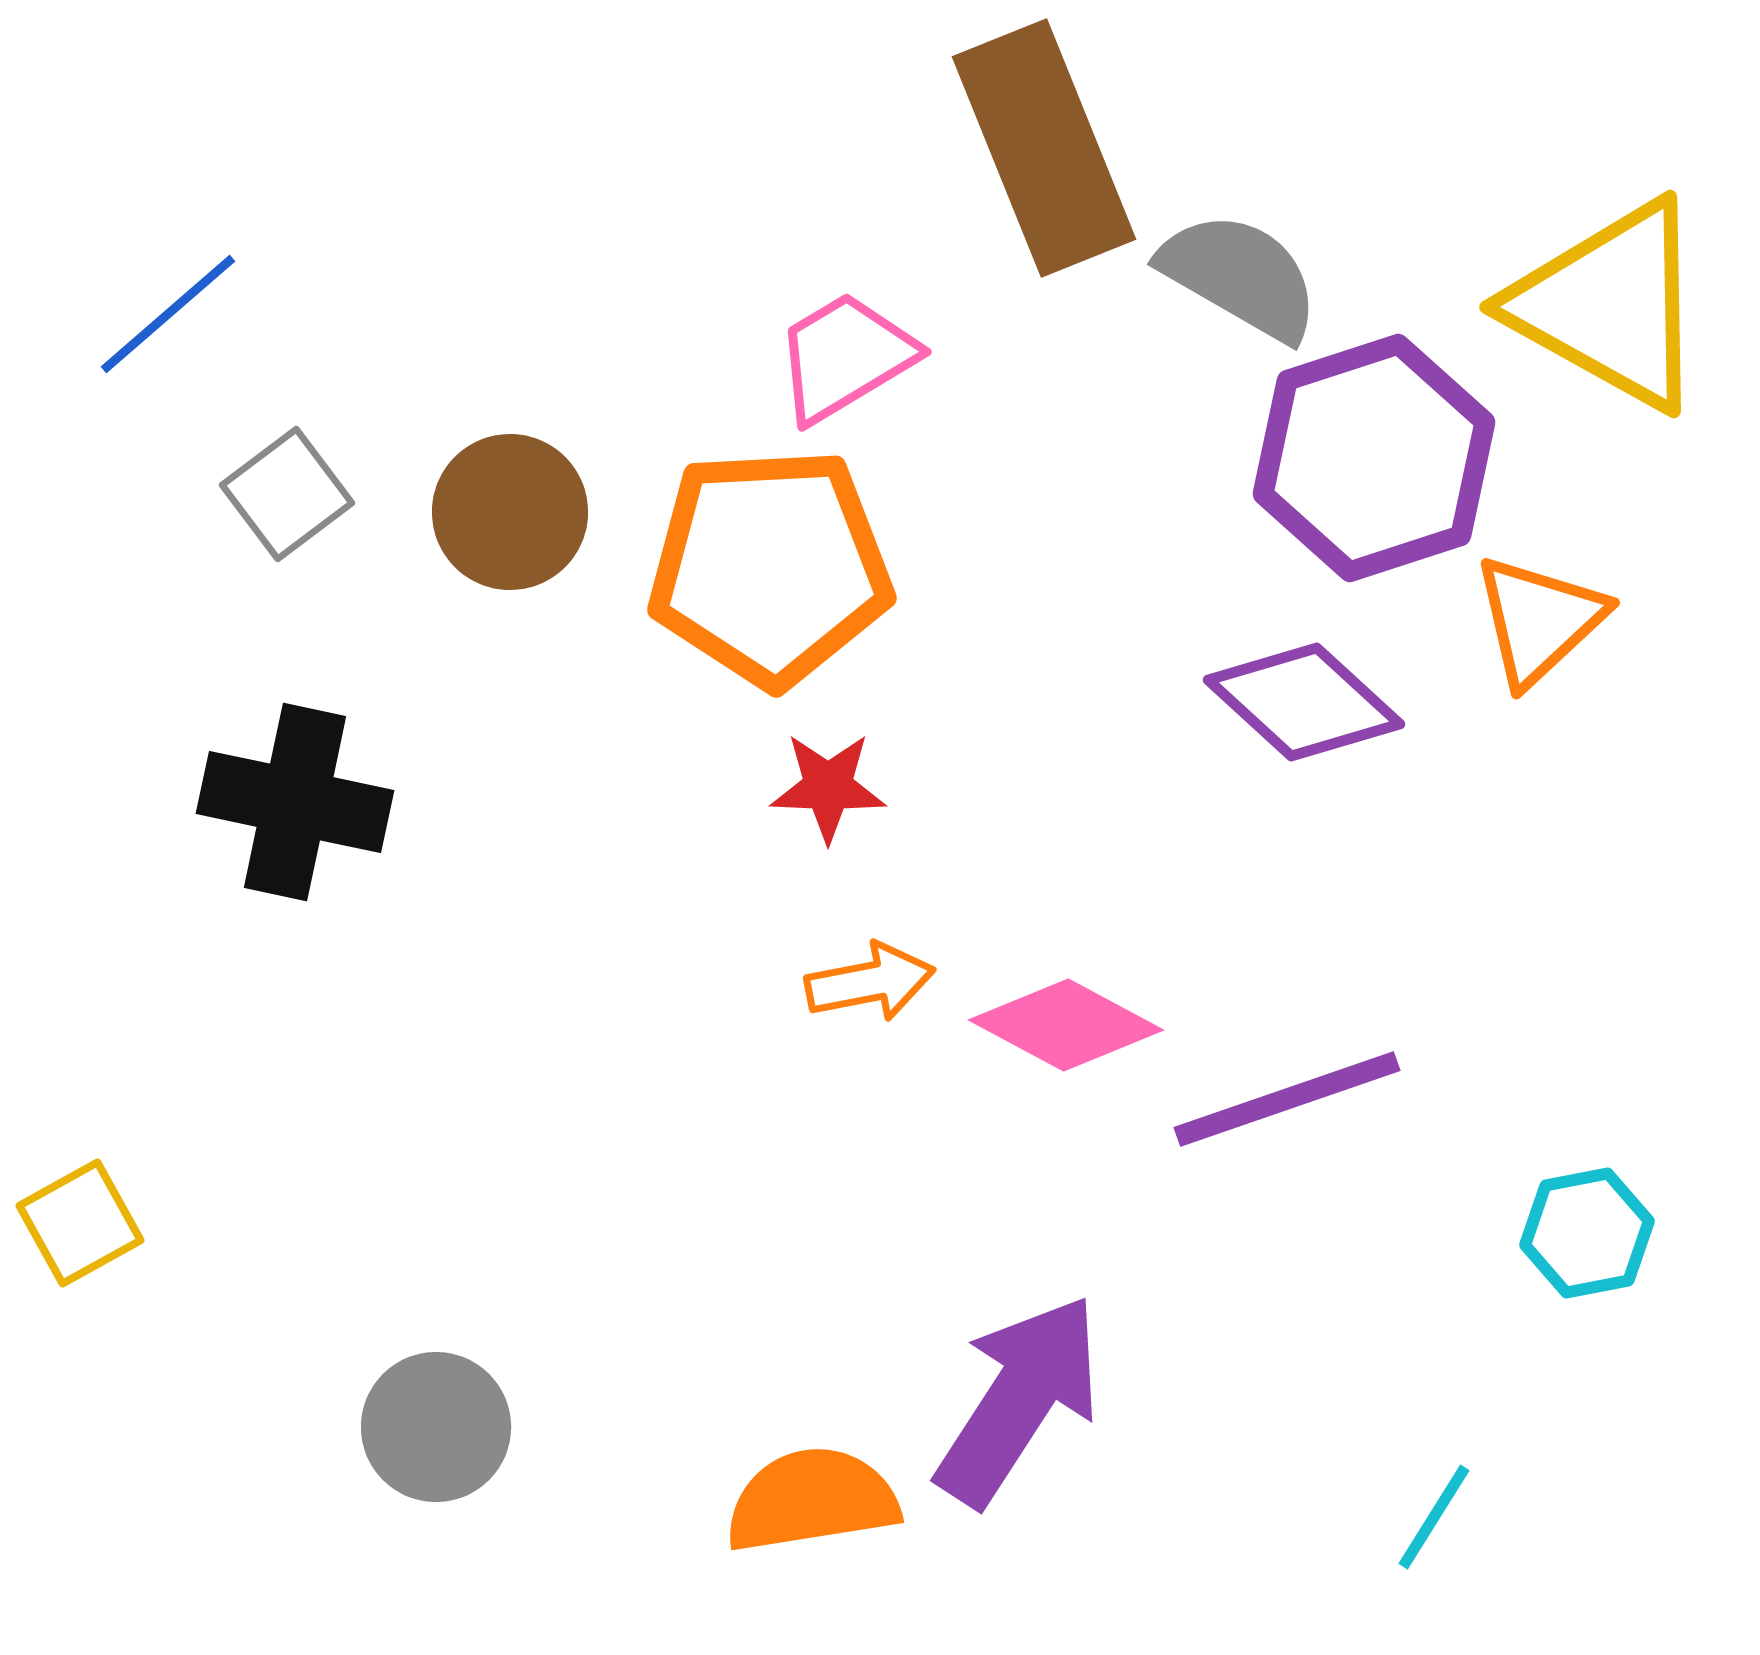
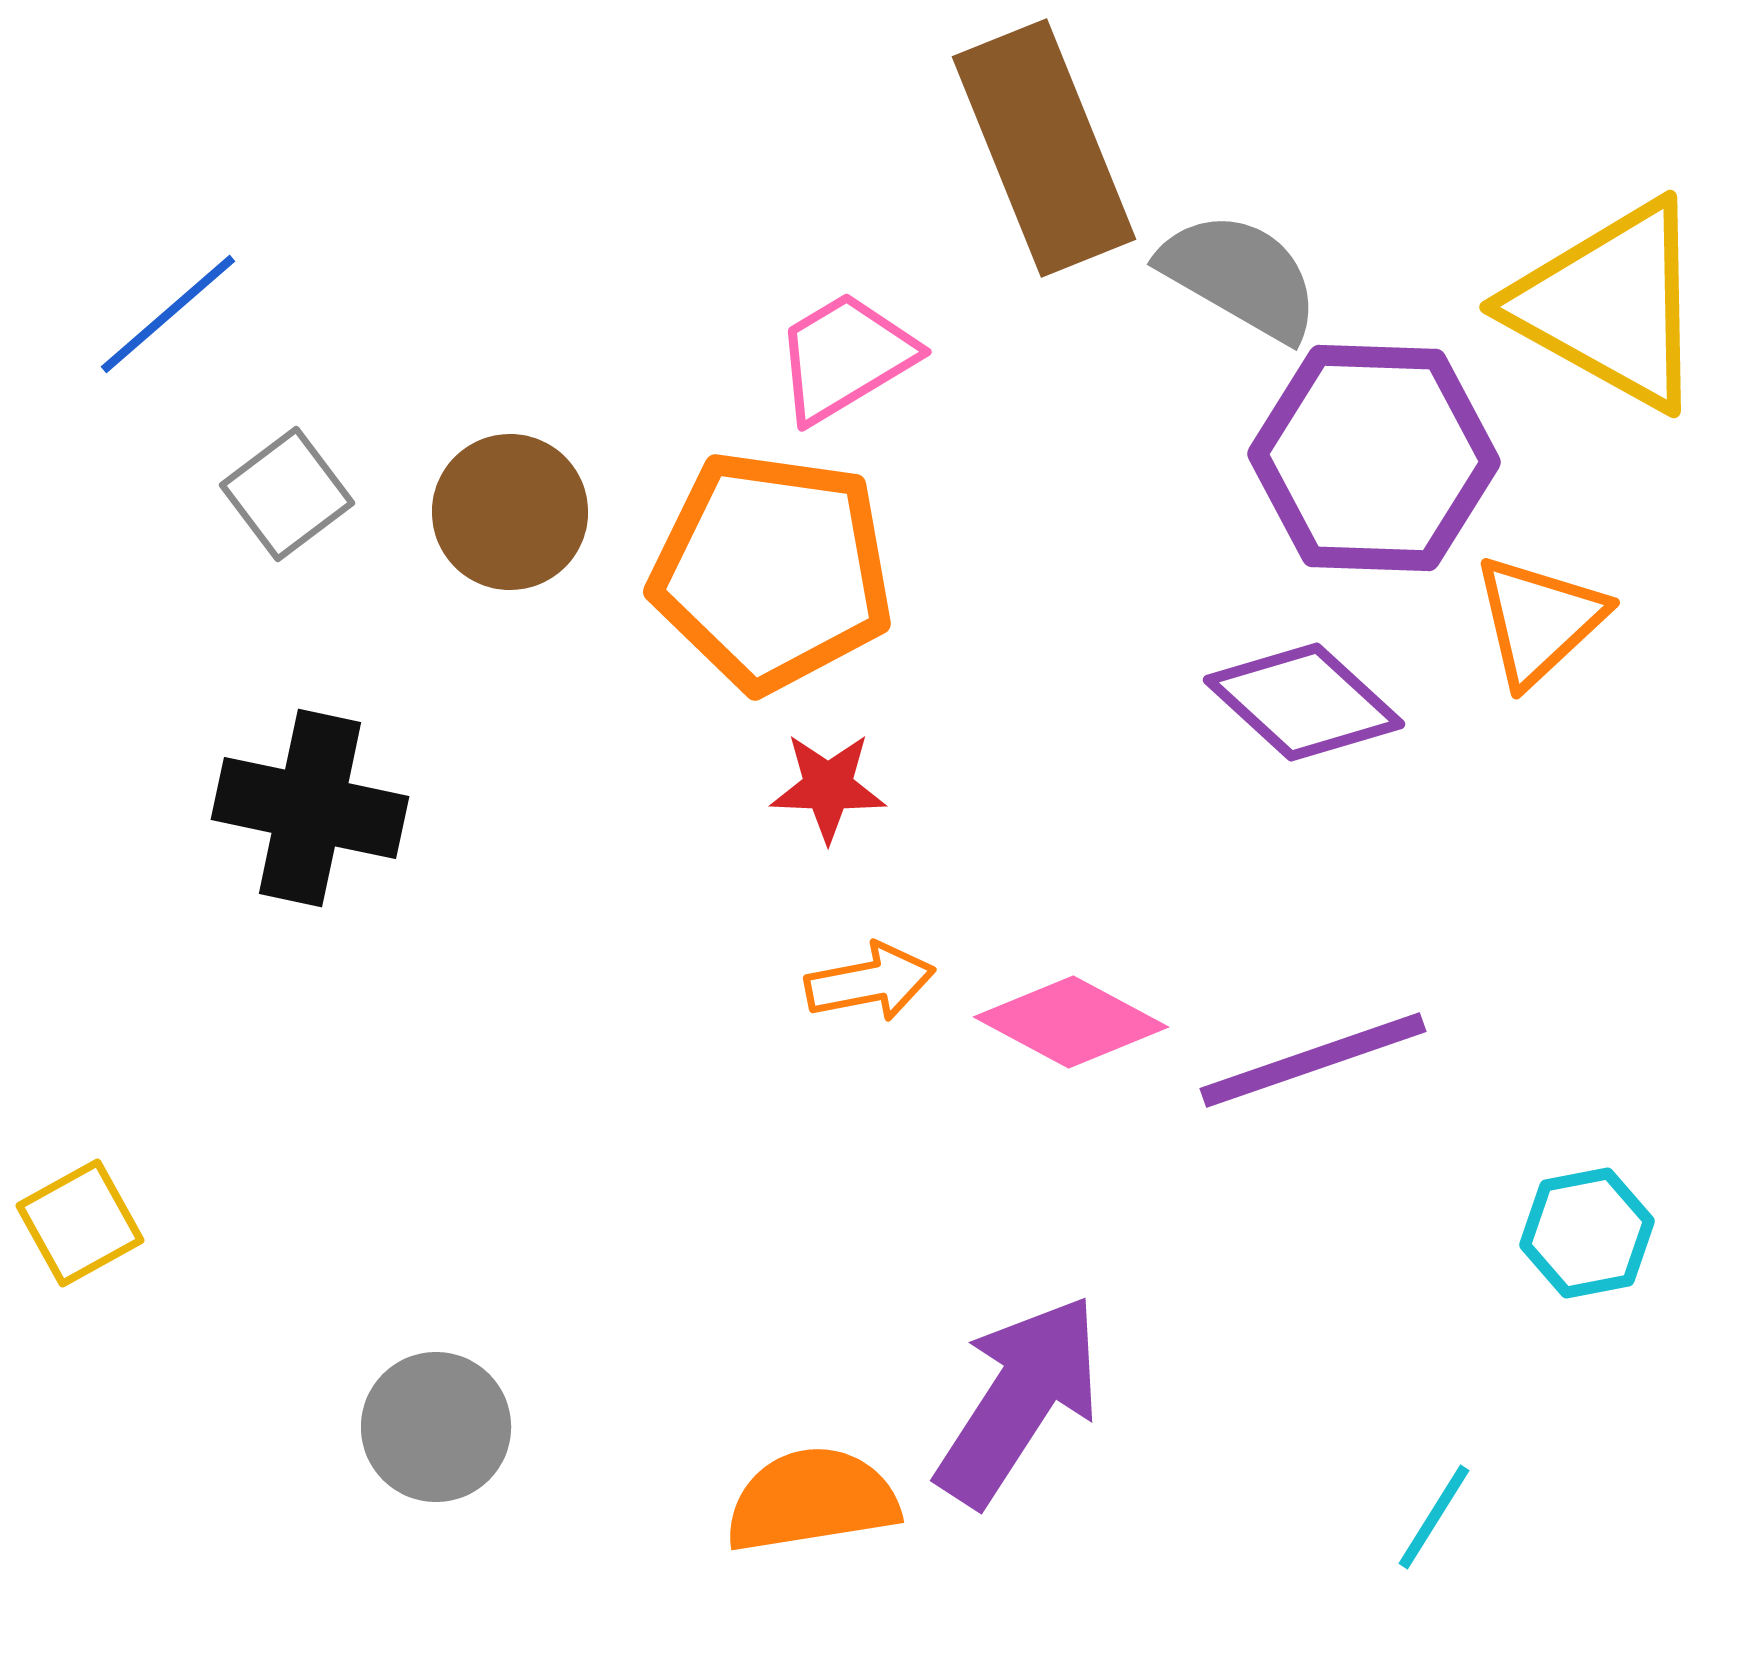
purple hexagon: rotated 20 degrees clockwise
orange pentagon: moved 2 px right, 4 px down; rotated 11 degrees clockwise
black cross: moved 15 px right, 6 px down
pink diamond: moved 5 px right, 3 px up
purple line: moved 26 px right, 39 px up
